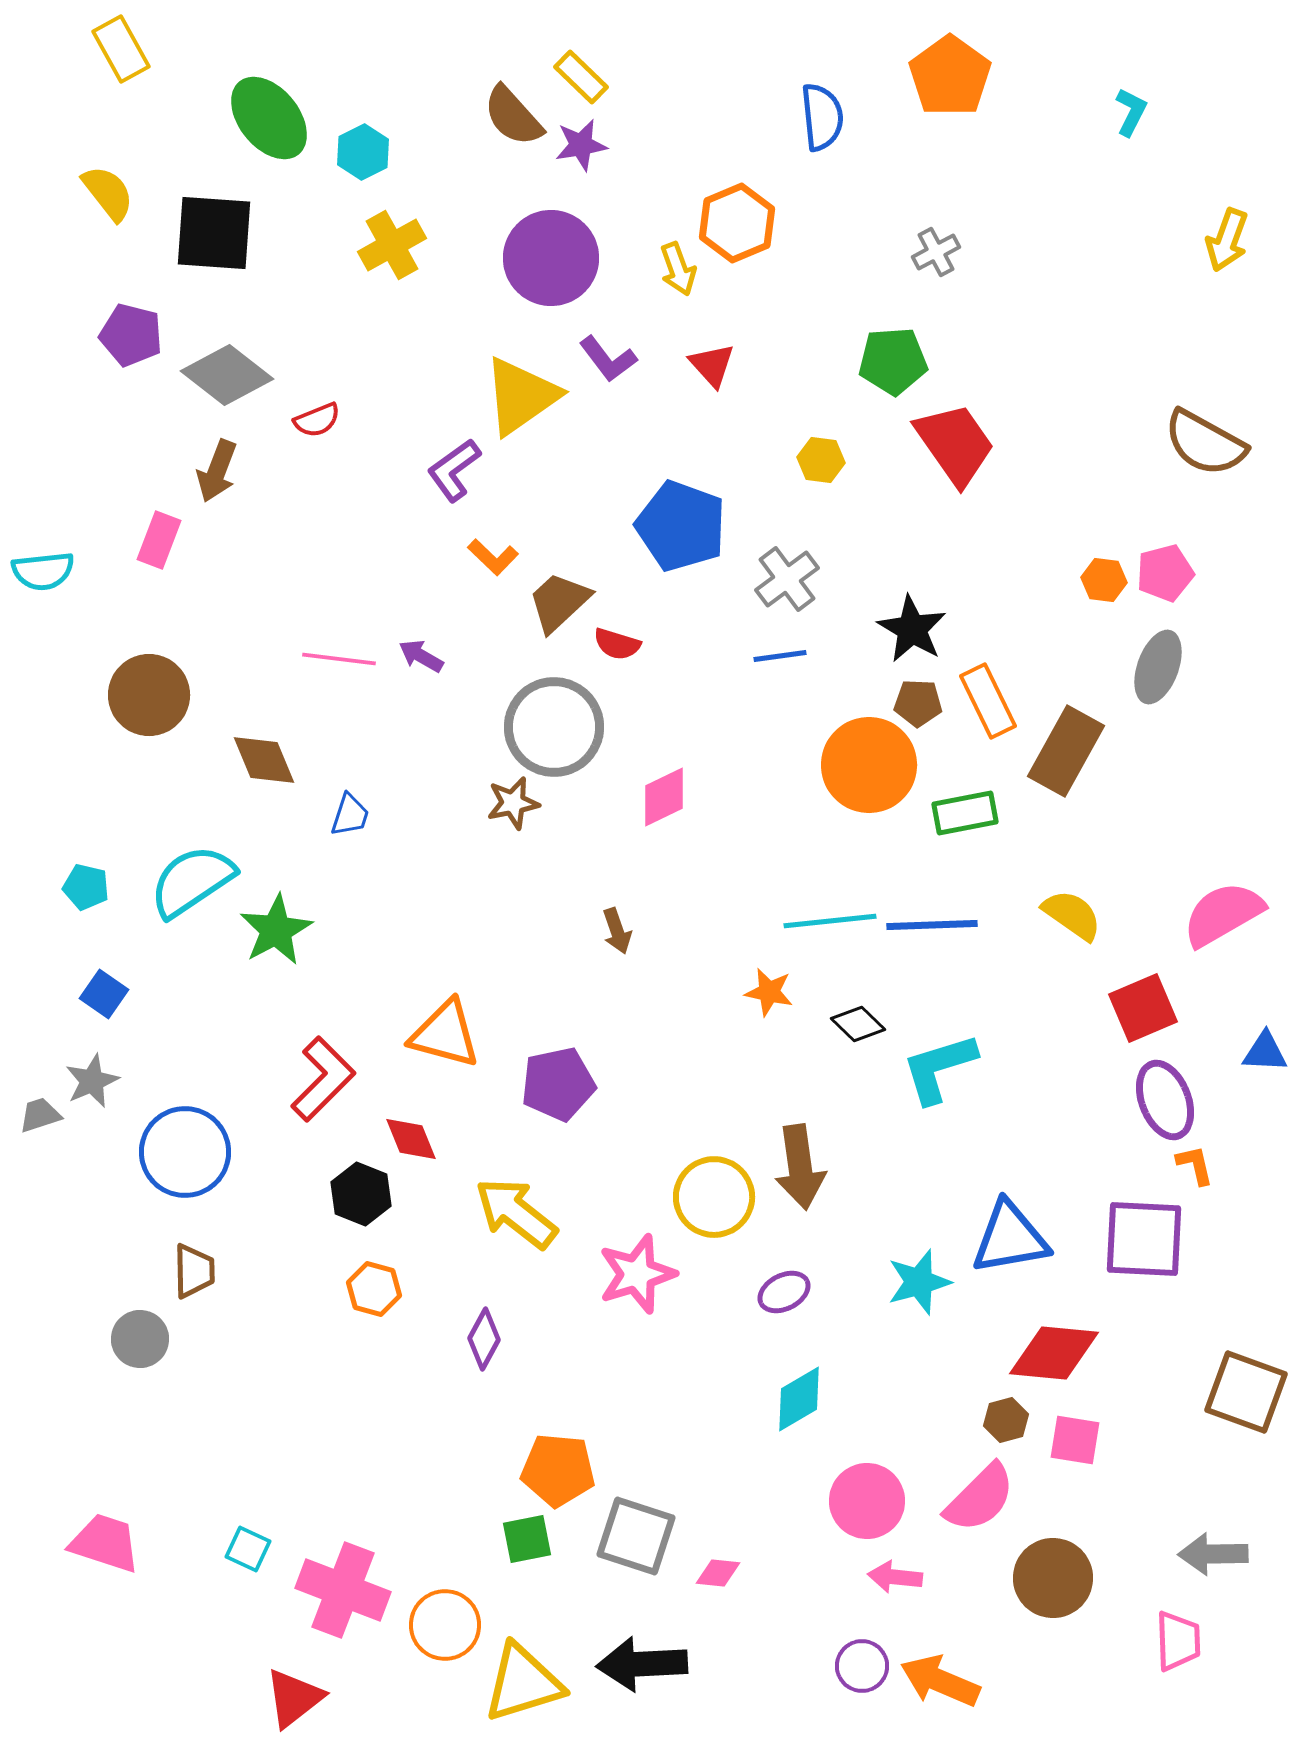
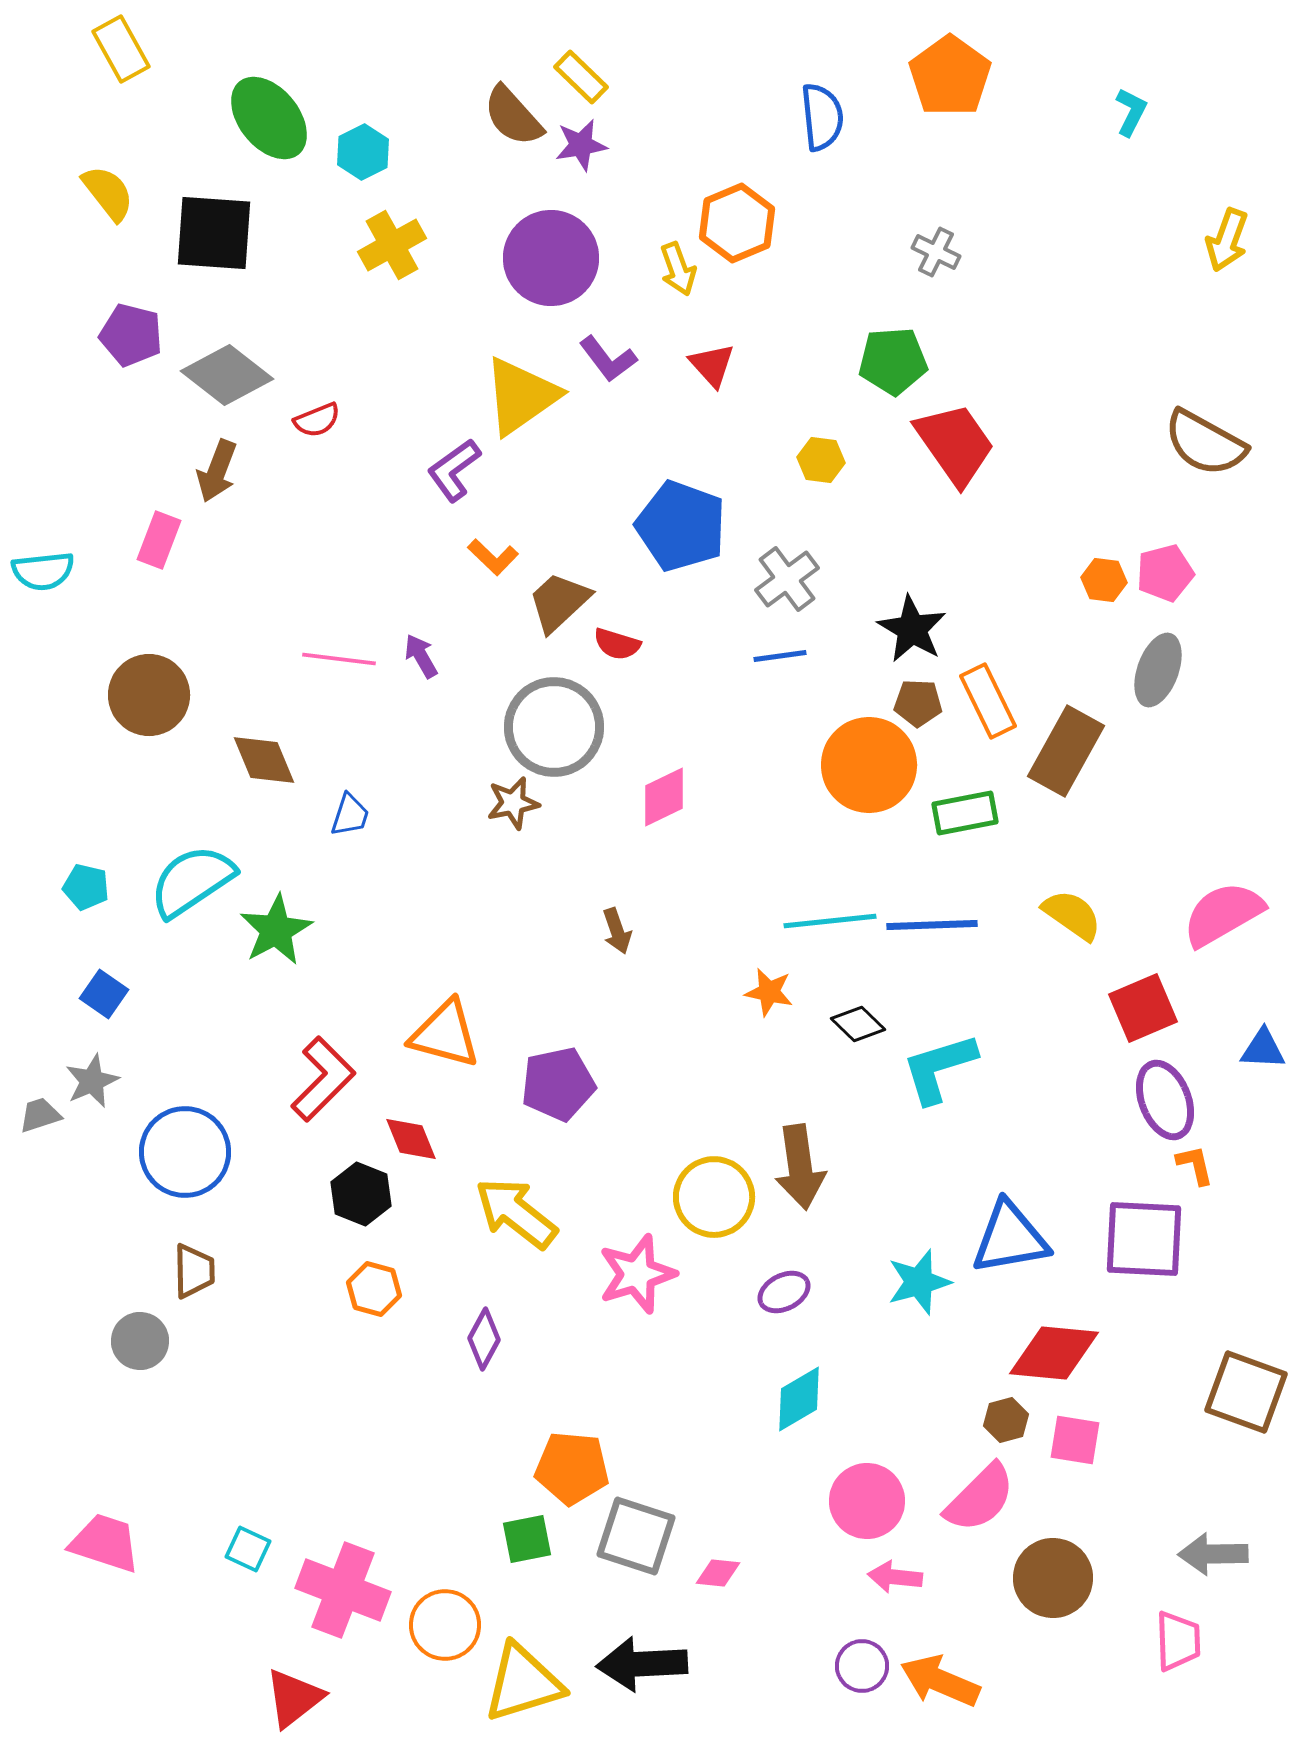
gray cross at (936, 252): rotated 36 degrees counterclockwise
purple arrow at (421, 656): rotated 30 degrees clockwise
gray ellipse at (1158, 667): moved 3 px down
blue triangle at (1265, 1052): moved 2 px left, 3 px up
gray circle at (140, 1339): moved 2 px down
orange pentagon at (558, 1470): moved 14 px right, 2 px up
